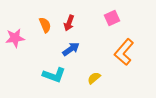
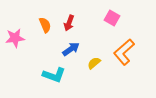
pink square: rotated 35 degrees counterclockwise
orange L-shape: rotated 8 degrees clockwise
yellow semicircle: moved 15 px up
